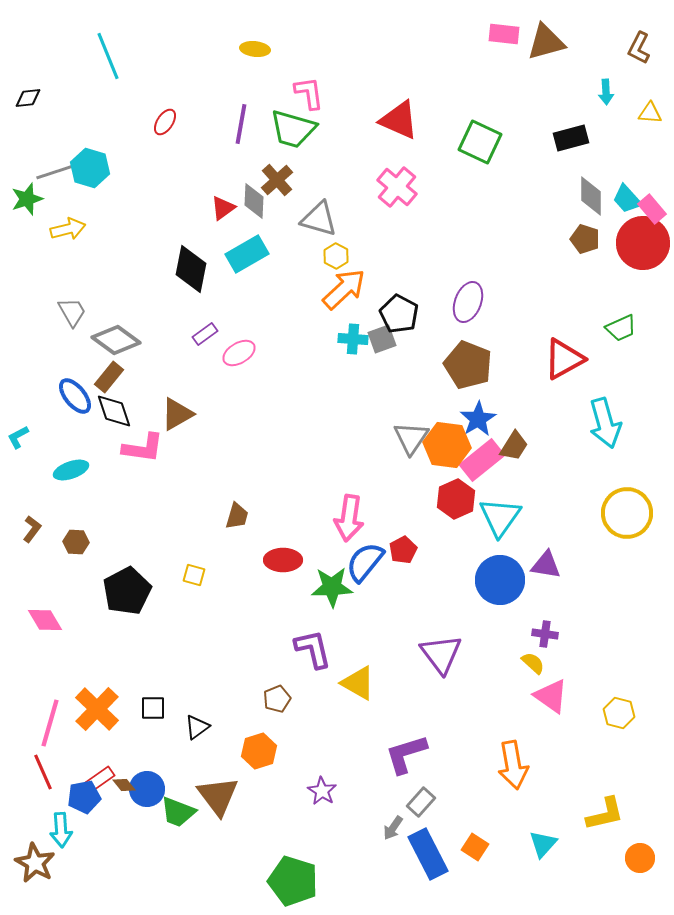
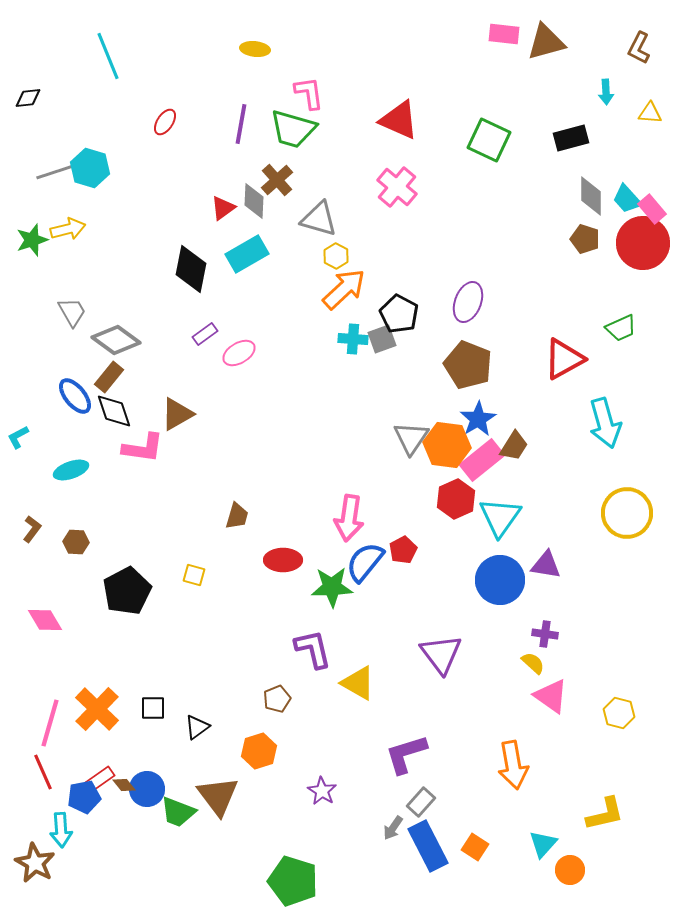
green square at (480, 142): moved 9 px right, 2 px up
green star at (27, 199): moved 5 px right, 41 px down
blue rectangle at (428, 854): moved 8 px up
orange circle at (640, 858): moved 70 px left, 12 px down
